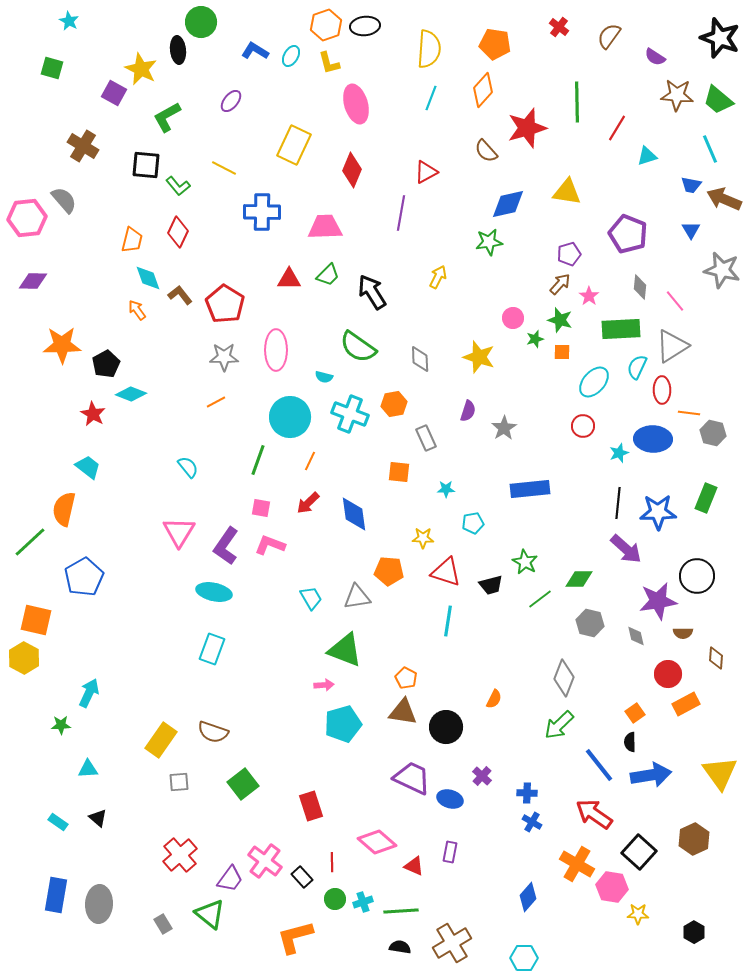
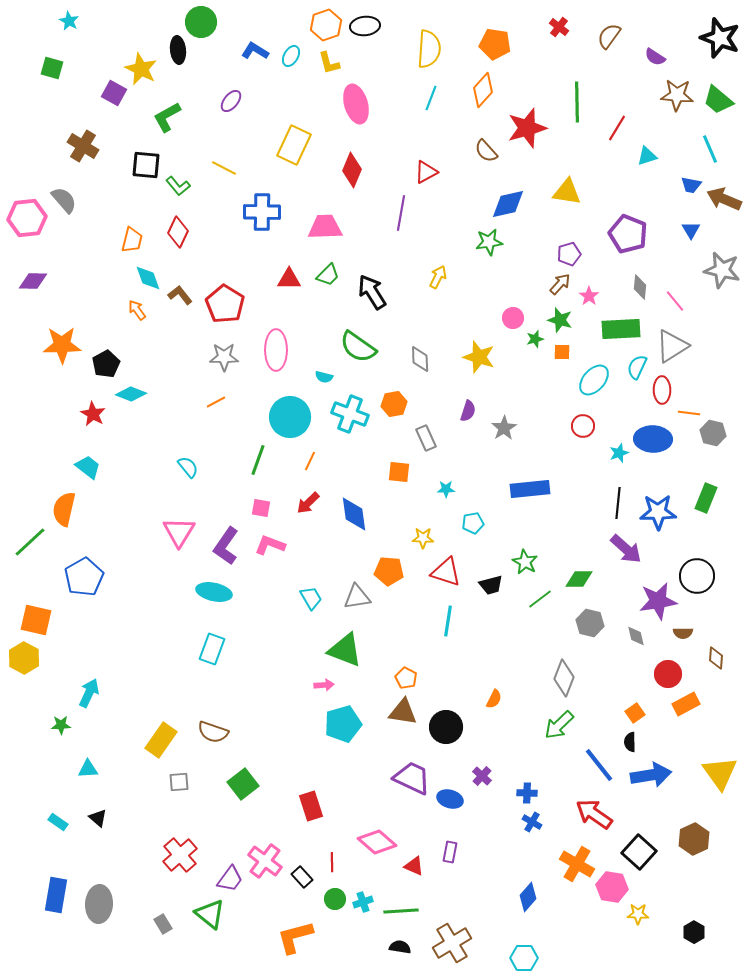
cyan ellipse at (594, 382): moved 2 px up
